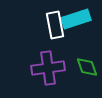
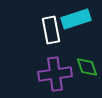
white rectangle: moved 4 px left, 5 px down
purple cross: moved 7 px right, 6 px down
